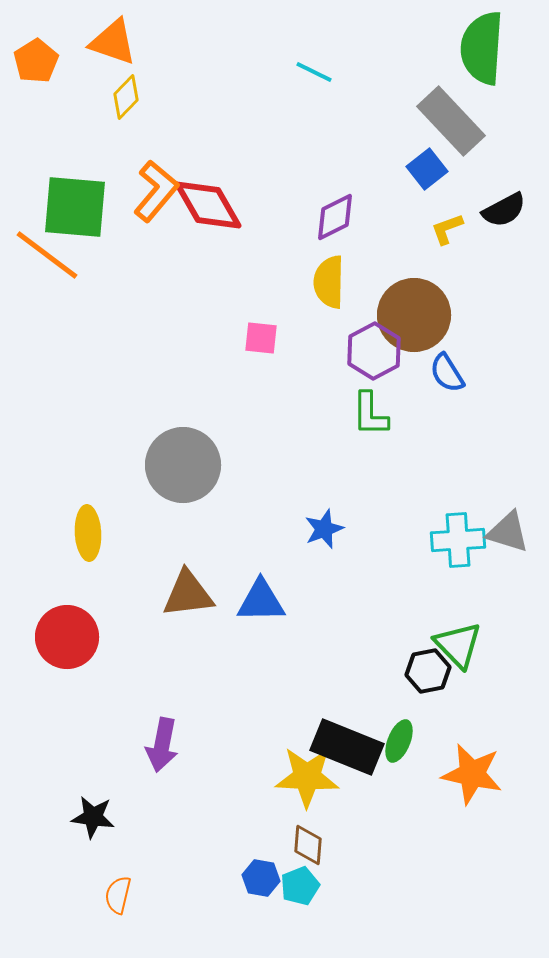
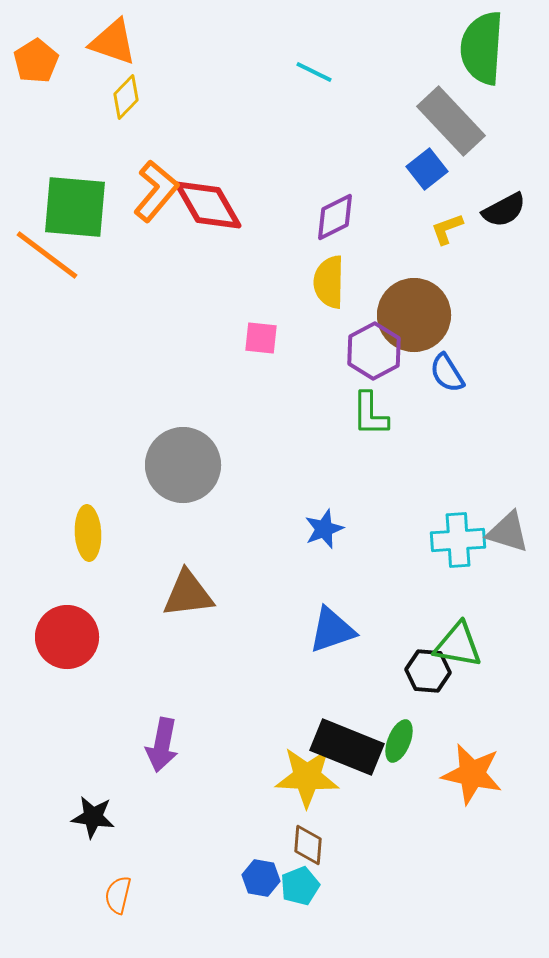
blue triangle: moved 71 px right, 29 px down; rotated 18 degrees counterclockwise
green triangle: rotated 36 degrees counterclockwise
black hexagon: rotated 15 degrees clockwise
